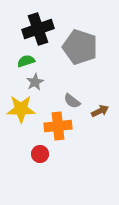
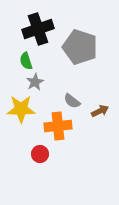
green semicircle: rotated 90 degrees counterclockwise
